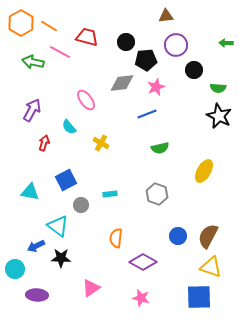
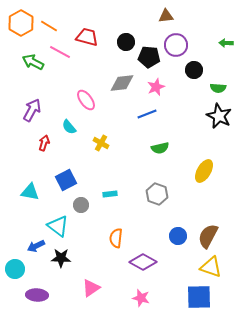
black pentagon at (146, 60): moved 3 px right, 3 px up; rotated 10 degrees clockwise
green arrow at (33, 62): rotated 15 degrees clockwise
